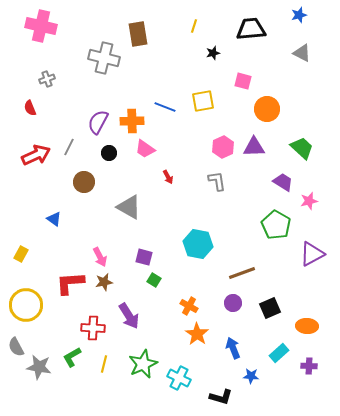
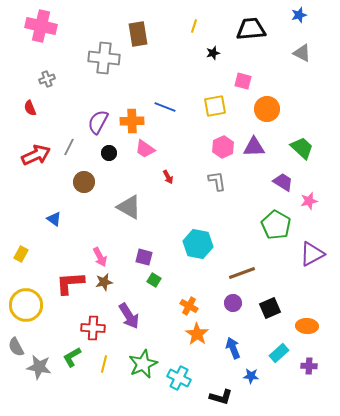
gray cross at (104, 58): rotated 8 degrees counterclockwise
yellow square at (203, 101): moved 12 px right, 5 px down
